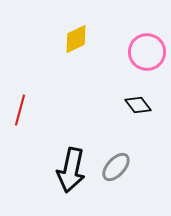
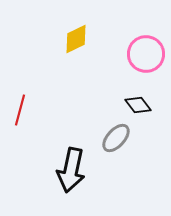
pink circle: moved 1 px left, 2 px down
gray ellipse: moved 29 px up
